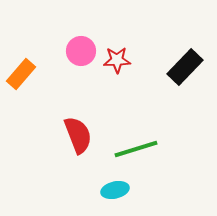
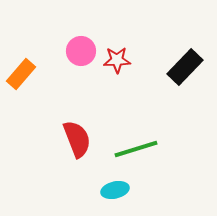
red semicircle: moved 1 px left, 4 px down
